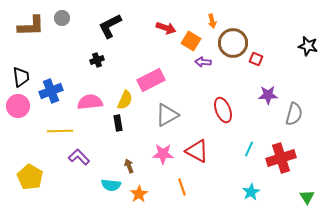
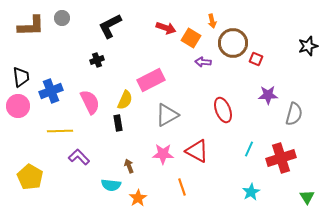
orange square: moved 3 px up
black star: rotated 30 degrees counterclockwise
pink semicircle: rotated 70 degrees clockwise
orange star: moved 1 px left, 4 px down
